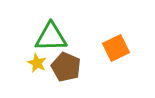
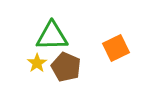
green triangle: moved 1 px right, 1 px up
yellow star: rotated 12 degrees clockwise
